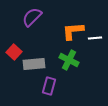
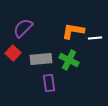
purple semicircle: moved 9 px left, 11 px down
orange L-shape: rotated 15 degrees clockwise
red square: moved 1 px left, 1 px down
gray rectangle: moved 7 px right, 5 px up
purple rectangle: moved 3 px up; rotated 24 degrees counterclockwise
